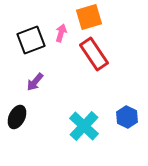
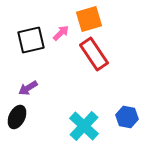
orange square: moved 2 px down
pink arrow: rotated 30 degrees clockwise
black square: rotated 8 degrees clockwise
purple arrow: moved 7 px left, 6 px down; rotated 18 degrees clockwise
blue hexagon: rotated 15 degrees counterclockwise
